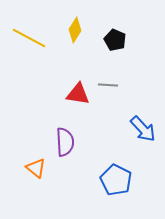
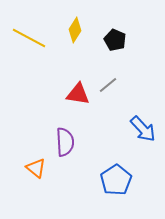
gray line: rotated 42 degrees counterclockwise
blue pentagon: rotated 12 degrees clockwise
